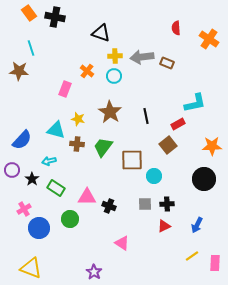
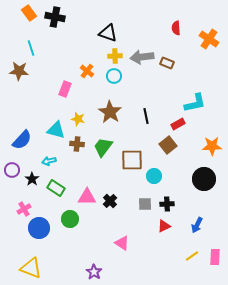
black triangle at (101, 33): moved 7 px right
black cross at (109, 206): moved 1 px right, 5 px up; rotated 24 degrees clockwise
pink rectangle at (215, 263): moved 6 px up
